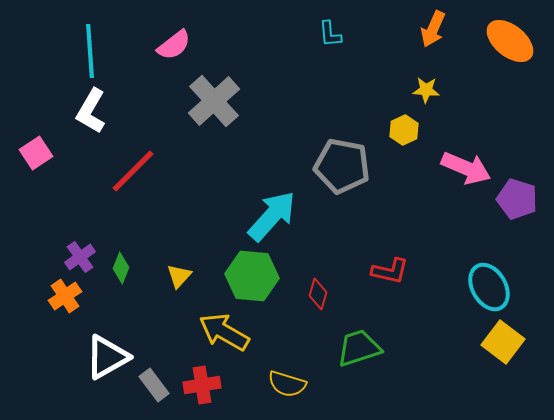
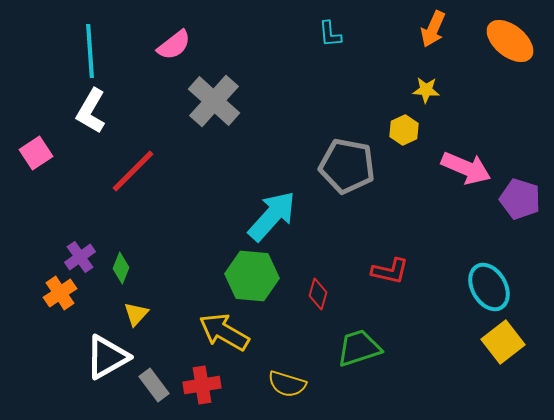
gray cross: rotated 6 degrees counterclockwise
gray pentagon: moved 5 px right
purple pentagon: moved 3 px right
yellow triangle: moved 43 px left, 38 px down
orange cross: moved 5 px left, 3 px up
yellow square: rotated 15 degrees clockwise
